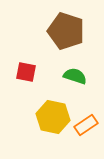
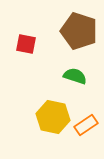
brown pentagon: moved 13 px right
red square: moved 28 px up
